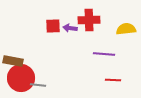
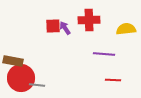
purple arrow: moved 5 px left; rotated 48 degrees clockwise
gray line: moved 1 px left
